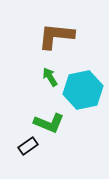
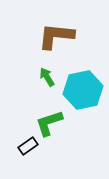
green arrow: moved 3 px left
green L-shape: rotated 140 degrees clockwise
